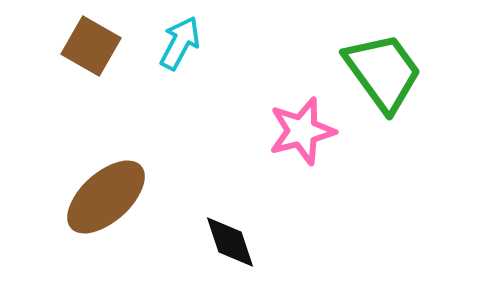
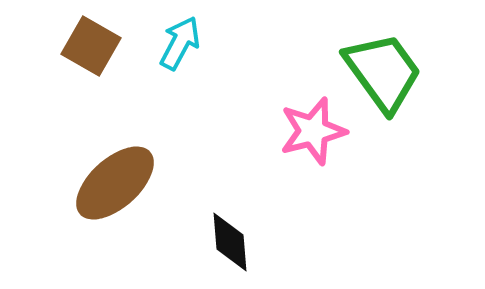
pink star: moved 11 px right
brown ellipse: moved 9 px right, 14 px up
black diamond: rotated 14 degrees clockwise
